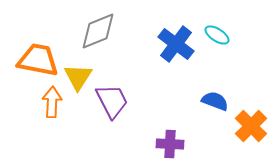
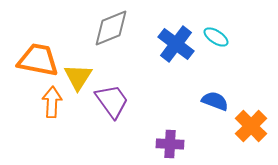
gray diamond: moved 13 px right, 3 px up
cyan ellipse: moved 1 px left, 2 px down
purple trapezoid: rotated 9 degrees counterclockwise
